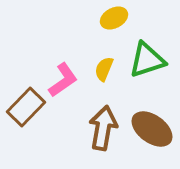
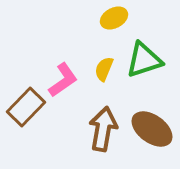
green triangle: moved 3 px left
brown arrow: moved 1 px down
